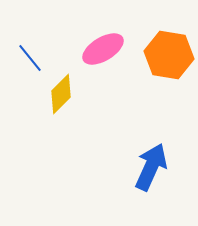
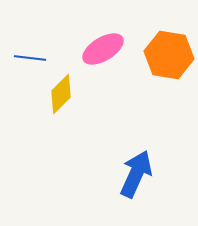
blue line: rotated 44 degrees counterclockwise
blue arrow: moved 15 px left, 7 px down
